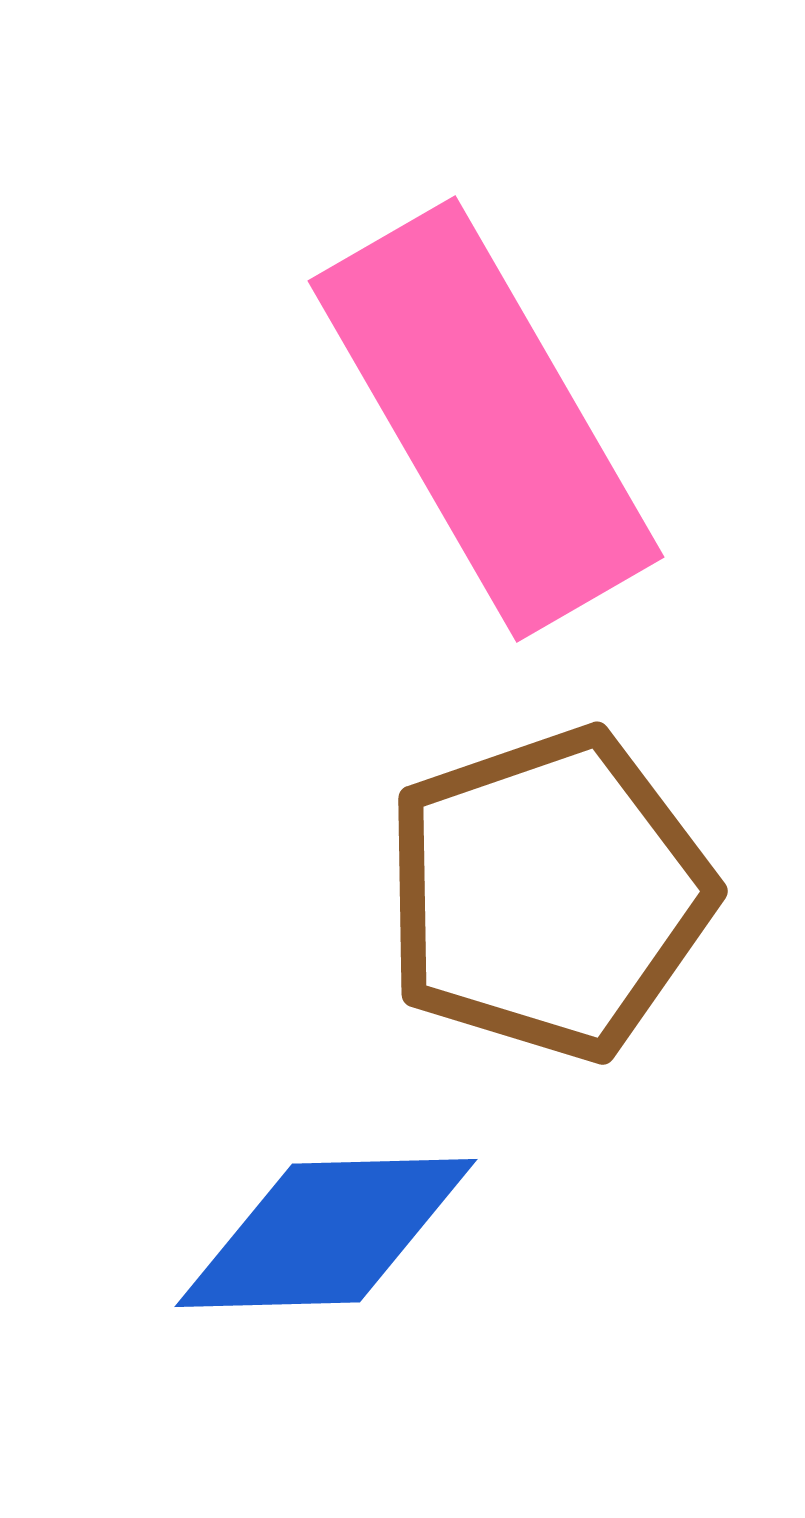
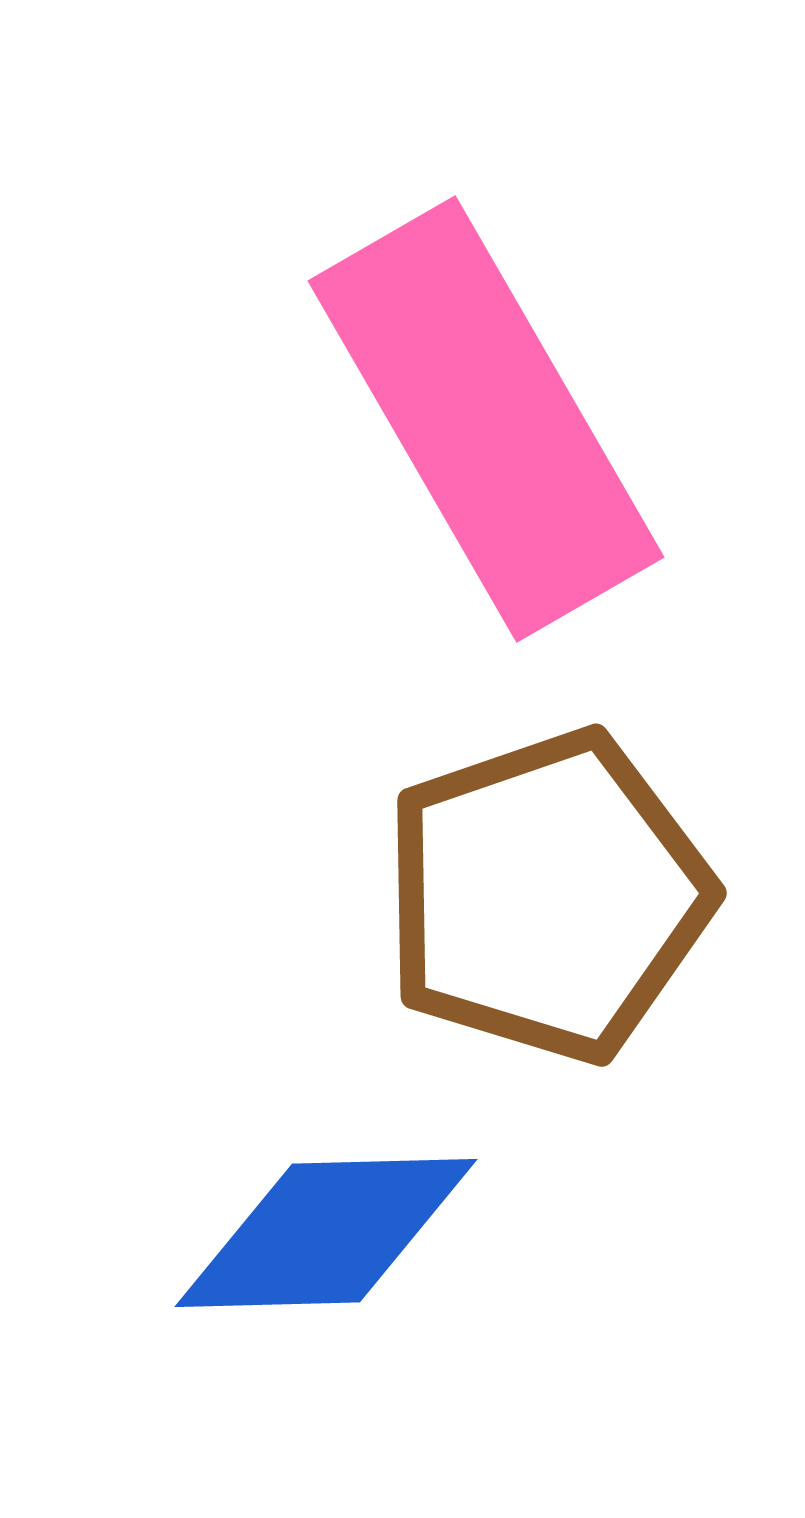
brown pentagon: moved 1 px left, 2 px down
